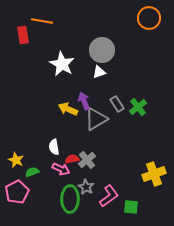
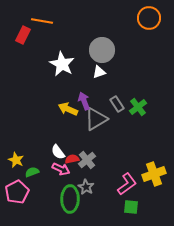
red rectangle: rotated 36 degrees clockwise
white semicircle: moved 4 px right, 5 px down; rotated 28 degrees counterclockwise
pink L-shape: moved 18 px right, 12 px up
